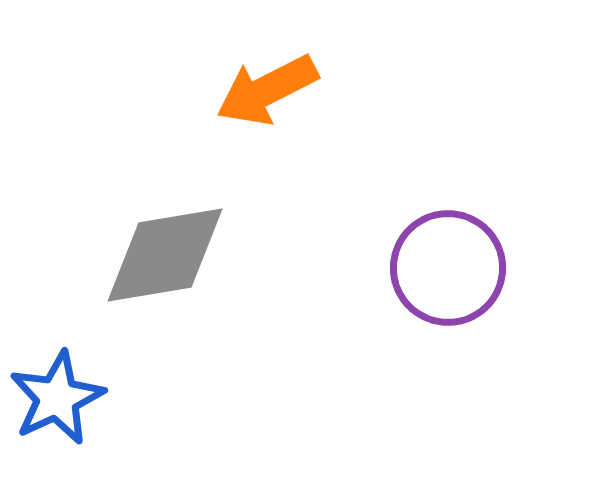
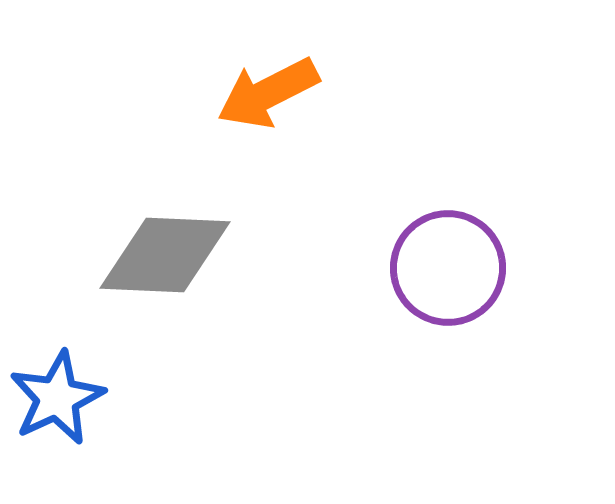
orange arrow: moved 1 px right, 3 px down
gray diamond: rotated 12 degrees clockwise
